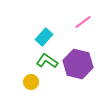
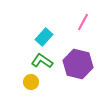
pink line: rotated 24 degrees counterclockwise
green L-shape: moved 5 px left
